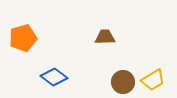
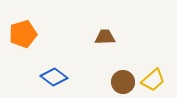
orange pentagon: moved 4 px up
yellow trapezoid: rotated 10 degrees counterclockwise
